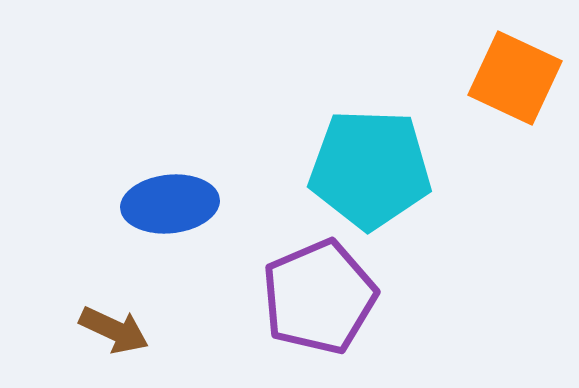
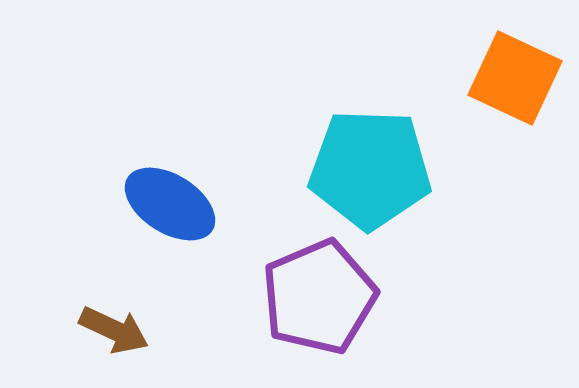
blue ellipse: rotated 38 degrees clockwise
